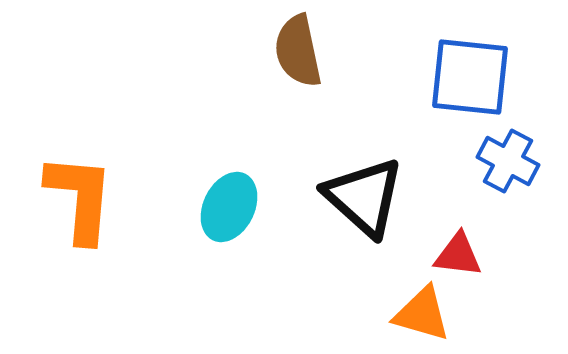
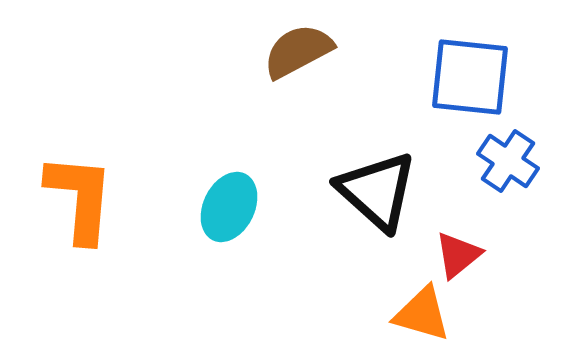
brown semicircle: rotated 74 degrees clockwise
blue cross: rotated 6 degrees clockwise
black triangle: moved 13 px right, 6 px up
red triangle: rotated 46 degrees counterclockwise
